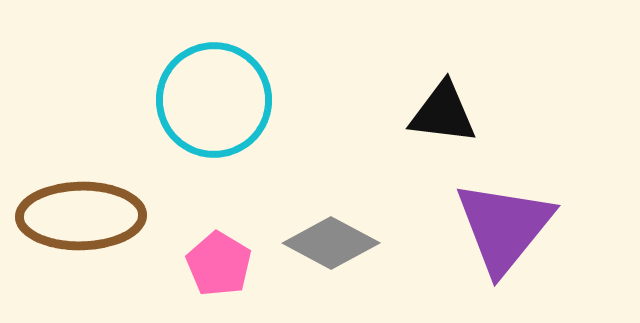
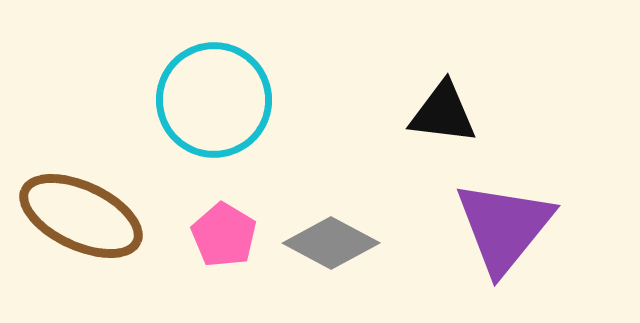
brown ellipse: rotated 26 degrees clockwise
pink pentagon: moved 5 px right, 29 px up
